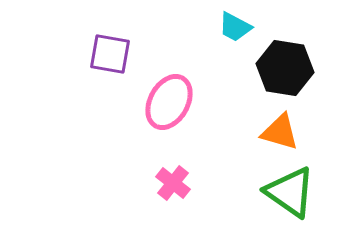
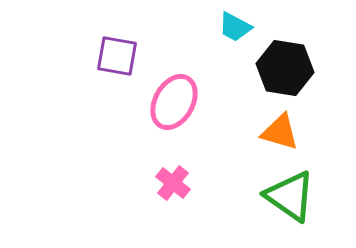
purple square: moved 7 px right, 2 px down
pink ellipse: moved 5 px right
green triangle: moved 4 px down
